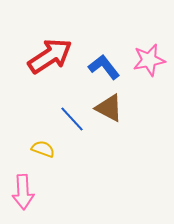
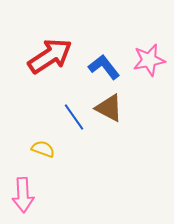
blue line: moved 2 px right, 2 px up; rotated 8 degrees clockwise
pink arrow: moved 3 px down
